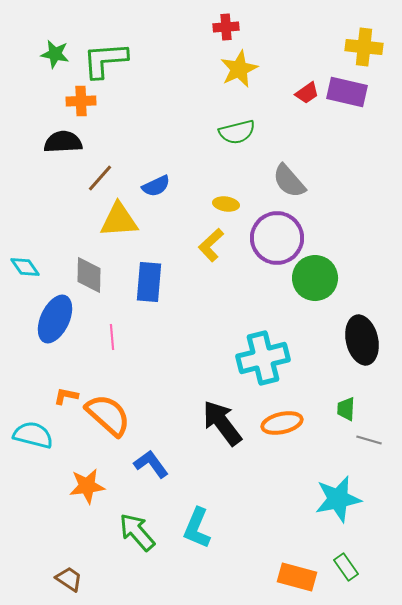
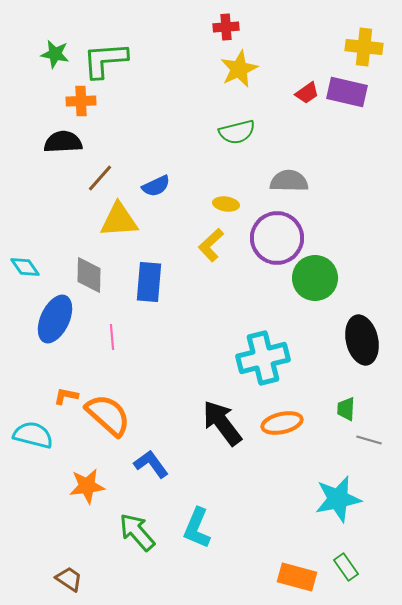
gray semicircle: rotated 132 degrees clockwise
